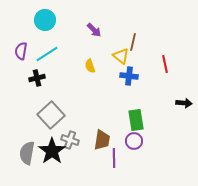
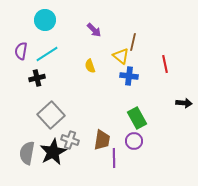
green rectangle: moved 1 px right, 2 px up; rotated 20 degrees counterclockwise
black star: moved 1 px right, 1 px down; rotated 8 degrees clockwise
